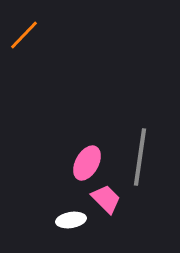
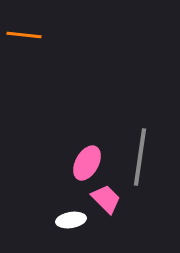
orange line: rotated 52 degrees clockwise
